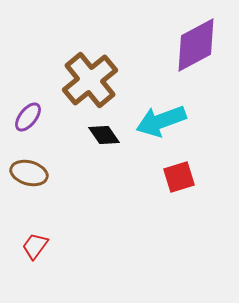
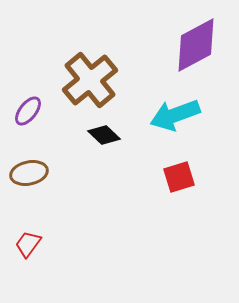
purple ellipse: moved 6 px up
cyan arrow: moved 14 px right, 6 px up
black diamond: rotated 12 degrees counterclockwise
brown ellipse: rotated 27 degrees counterclockwise
red trapezoid: moved 7 px left, 2 px up
